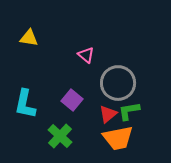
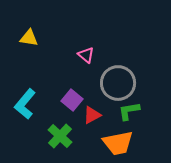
cyan L-shape: rotated 28 degrees clockwise
red triangle: moved 16 px left, 1 px down; rotated 12 degrees clockwise
orange trapezoid: moved 5 px down
